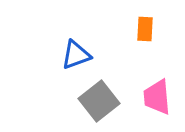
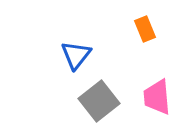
orange rectangle: rotated 25 degrees counterclockwise
blue triangle: rotated 32 degrees counterclockwise
